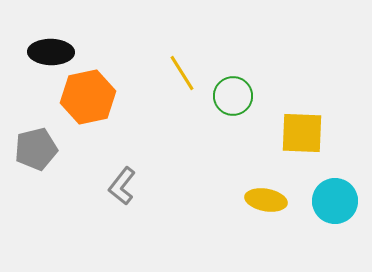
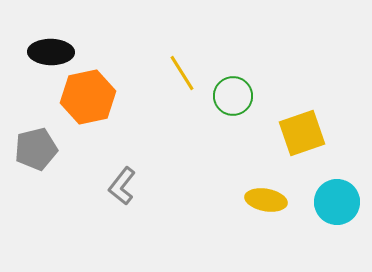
yellow square: rotated 21 degrees counterclockwise
cyan circle: moved 2 px right, 1 px down
